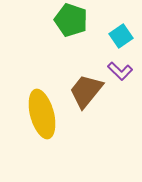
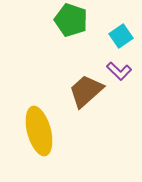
purple L-shape: moved 1 px left
brown trapezoid: rotated 9 degrees clockwise
yellow ellipse: moved 3 px left, 17 px down
